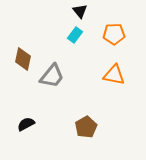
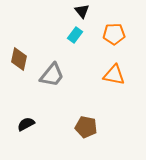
black triangle: moved 2 px right
brown diamond: moved 4 px left
gray trapezoid: moved 1 px up
brown pentagon: rotated 30 degrees counterclockwise
